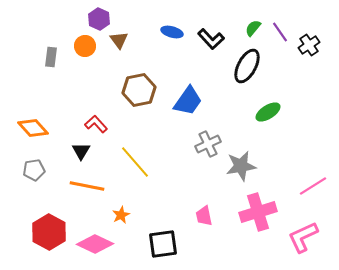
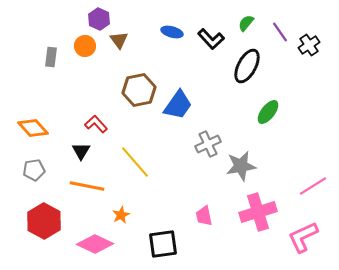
green semicircle: moved 7 px left, 5 px up
blue trapezoid: moved 10 px left, 4 px down
green ellipse: rotated 20 degrees counterclockwise
red hexagon: moved 5 px left, 11 px up
